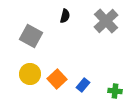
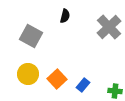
gray cross: moved 3 px right, 6 px down
yellow circle: moved 2 px left
